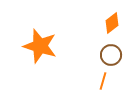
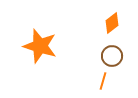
brown circle: moved 1 px right, 1 px down
